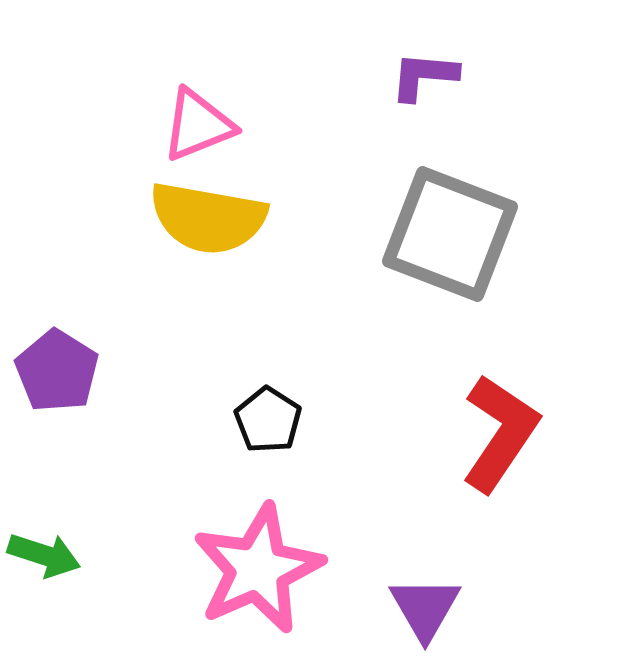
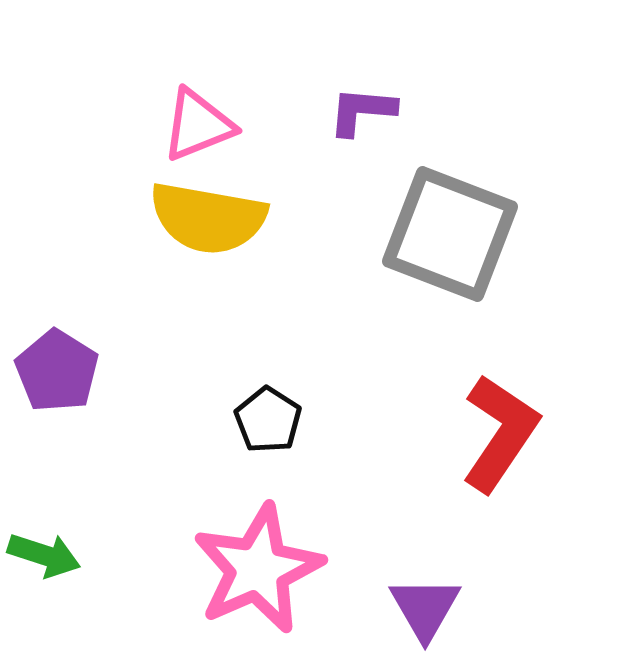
purple L-shape: moved 62 px left, 35 px down
